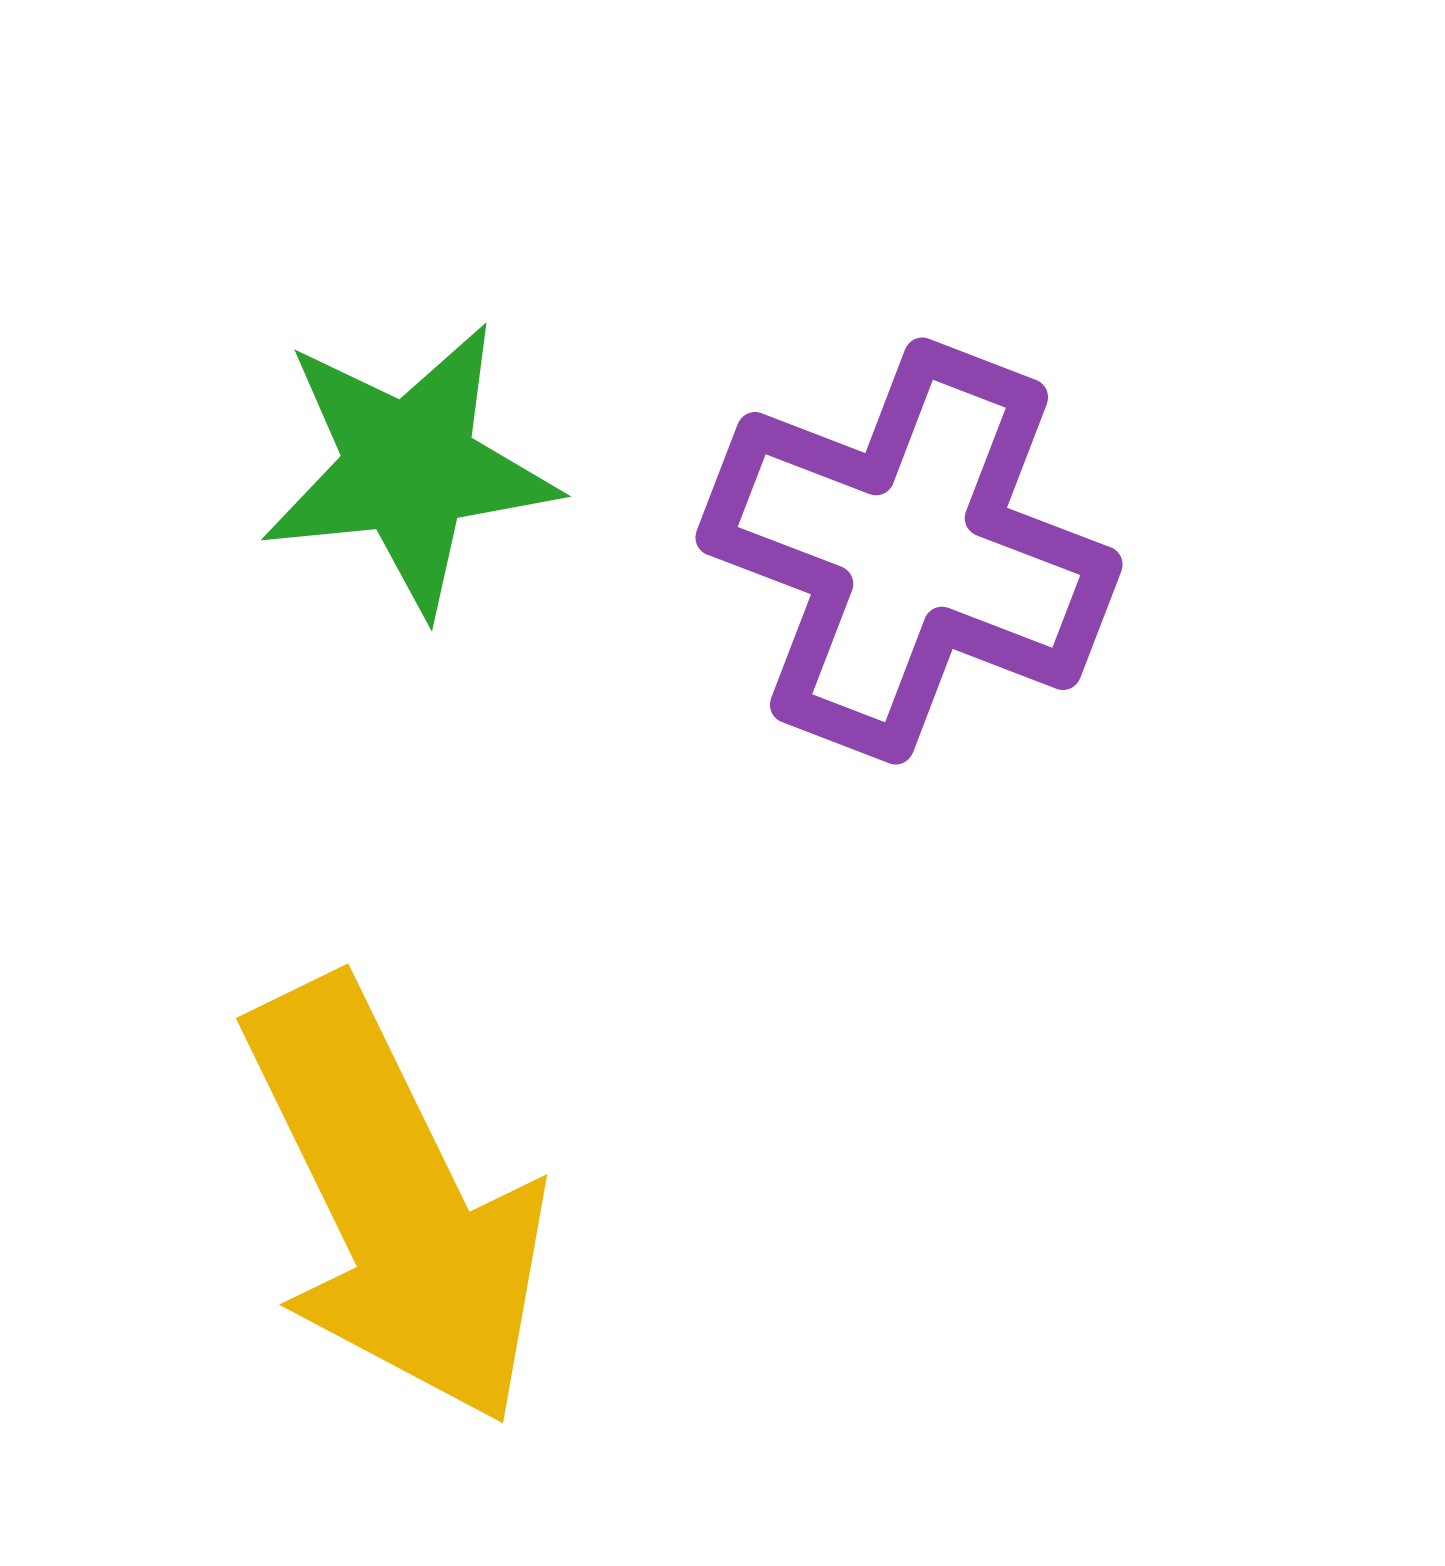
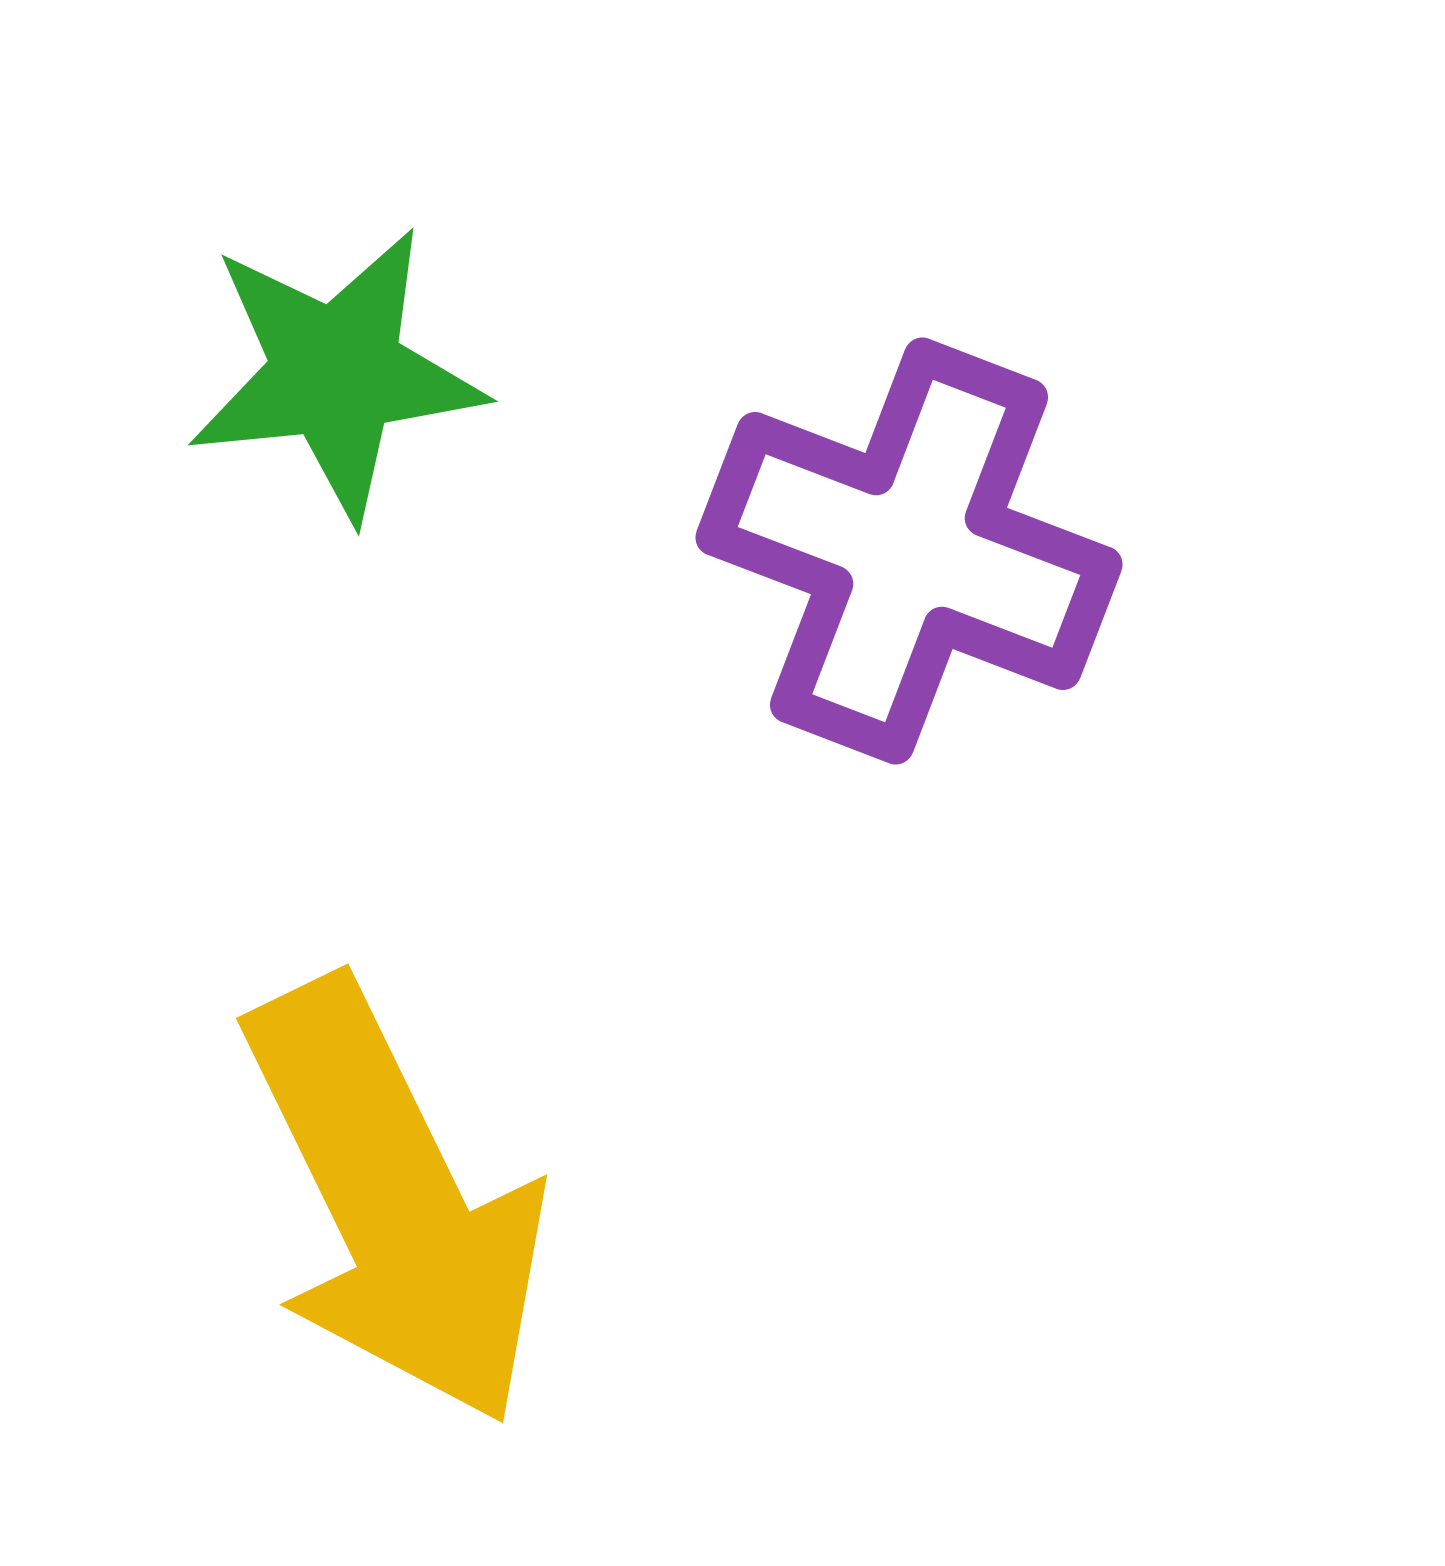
green star: moved 73 px left, 95 px up
